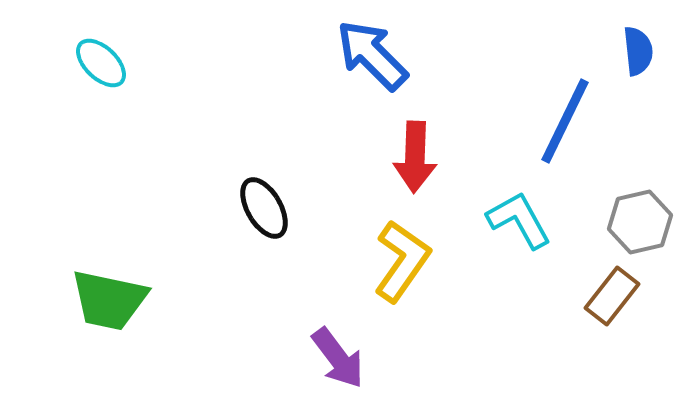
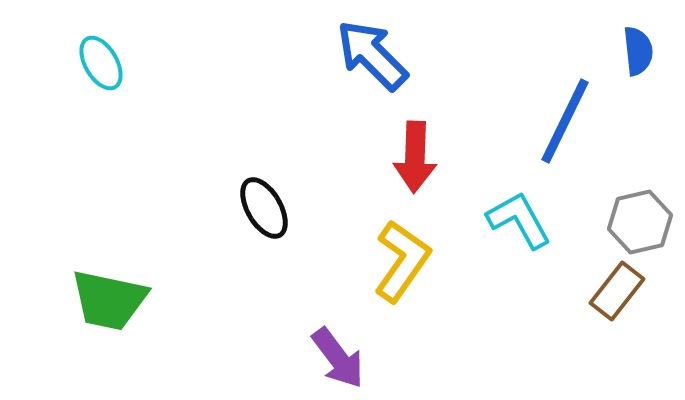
cyan ellipse: rotated 16 degrees clockwise
brown rectangle: moved 5 px right, 5 px up
